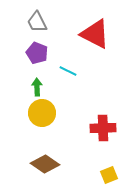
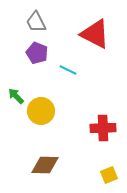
gray trapezoid: moved 1 px left
cyan line: moved 1 px up
green arrow: moved 21 px left, 9 px down; rotated 42 degrees counterclockwise
yellow circle: moved 1 px left, 2 px up
brown diamond: moved 1 px down; rotated 32 degrees counterclockwise
